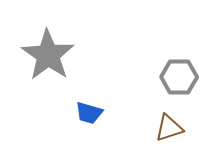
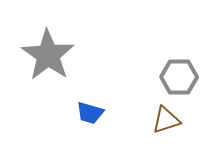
blue trapezoid: moved 1 px right
brown triangle: moved 3 px left, 8 px up
